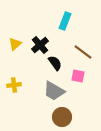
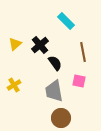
cyan rectangle: moved 1 px right; rotated 66 degrees counterclockwise
brown line: rotated 42 degrees clockwise
pink square: moved 1 px right, 5 px down
yellow cross: rotated 24 degrees counterclockwise
gray trapezoid: rotated 50 degrees clockwise
brown circle: moved 1 px left, 1 px down
